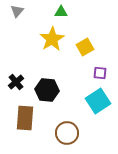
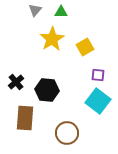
gray triangle: moved 18 px right, 1 px up
purple square: moved 2 px left, 2 px down
cyan square: rotated 20 degrees counterclockwise
